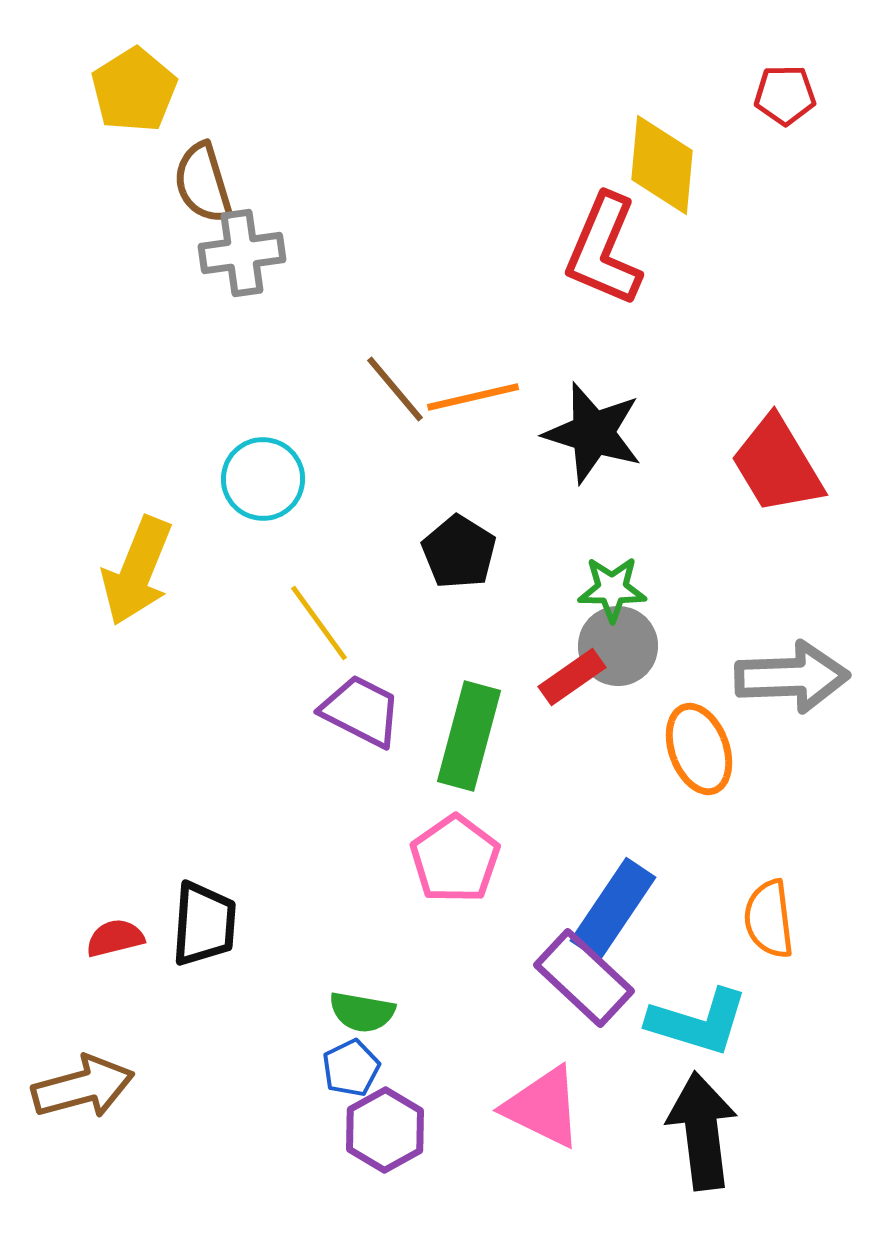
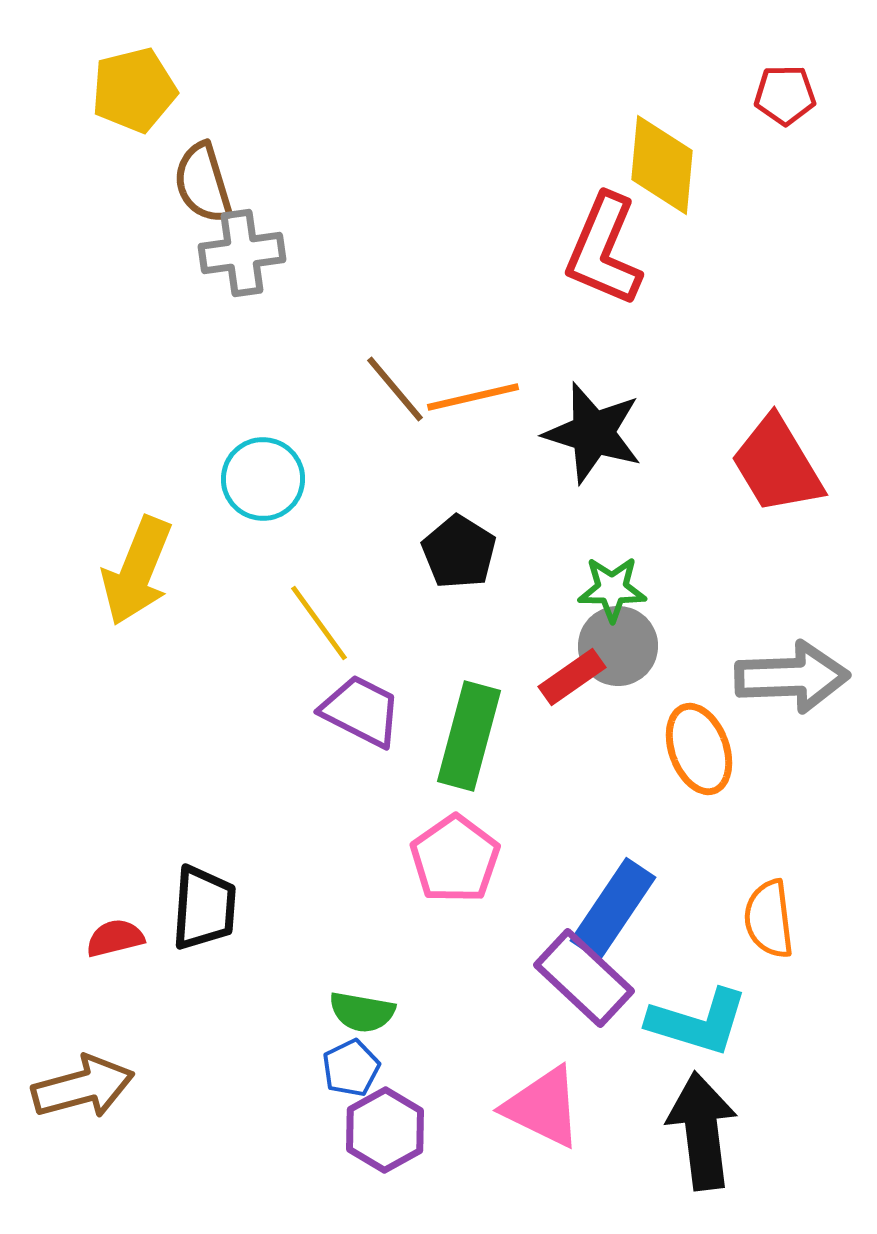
yellow pentagon: rotated 18 degrees clockwise
black trapezoid: moved 16 px up
